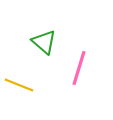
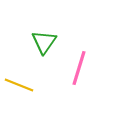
green triangle: rotated 24 degrees clockwise
